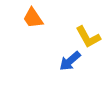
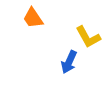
blue arrow: moved 1 px left, 1 px down; rotated 25 degrees counterclockwise
